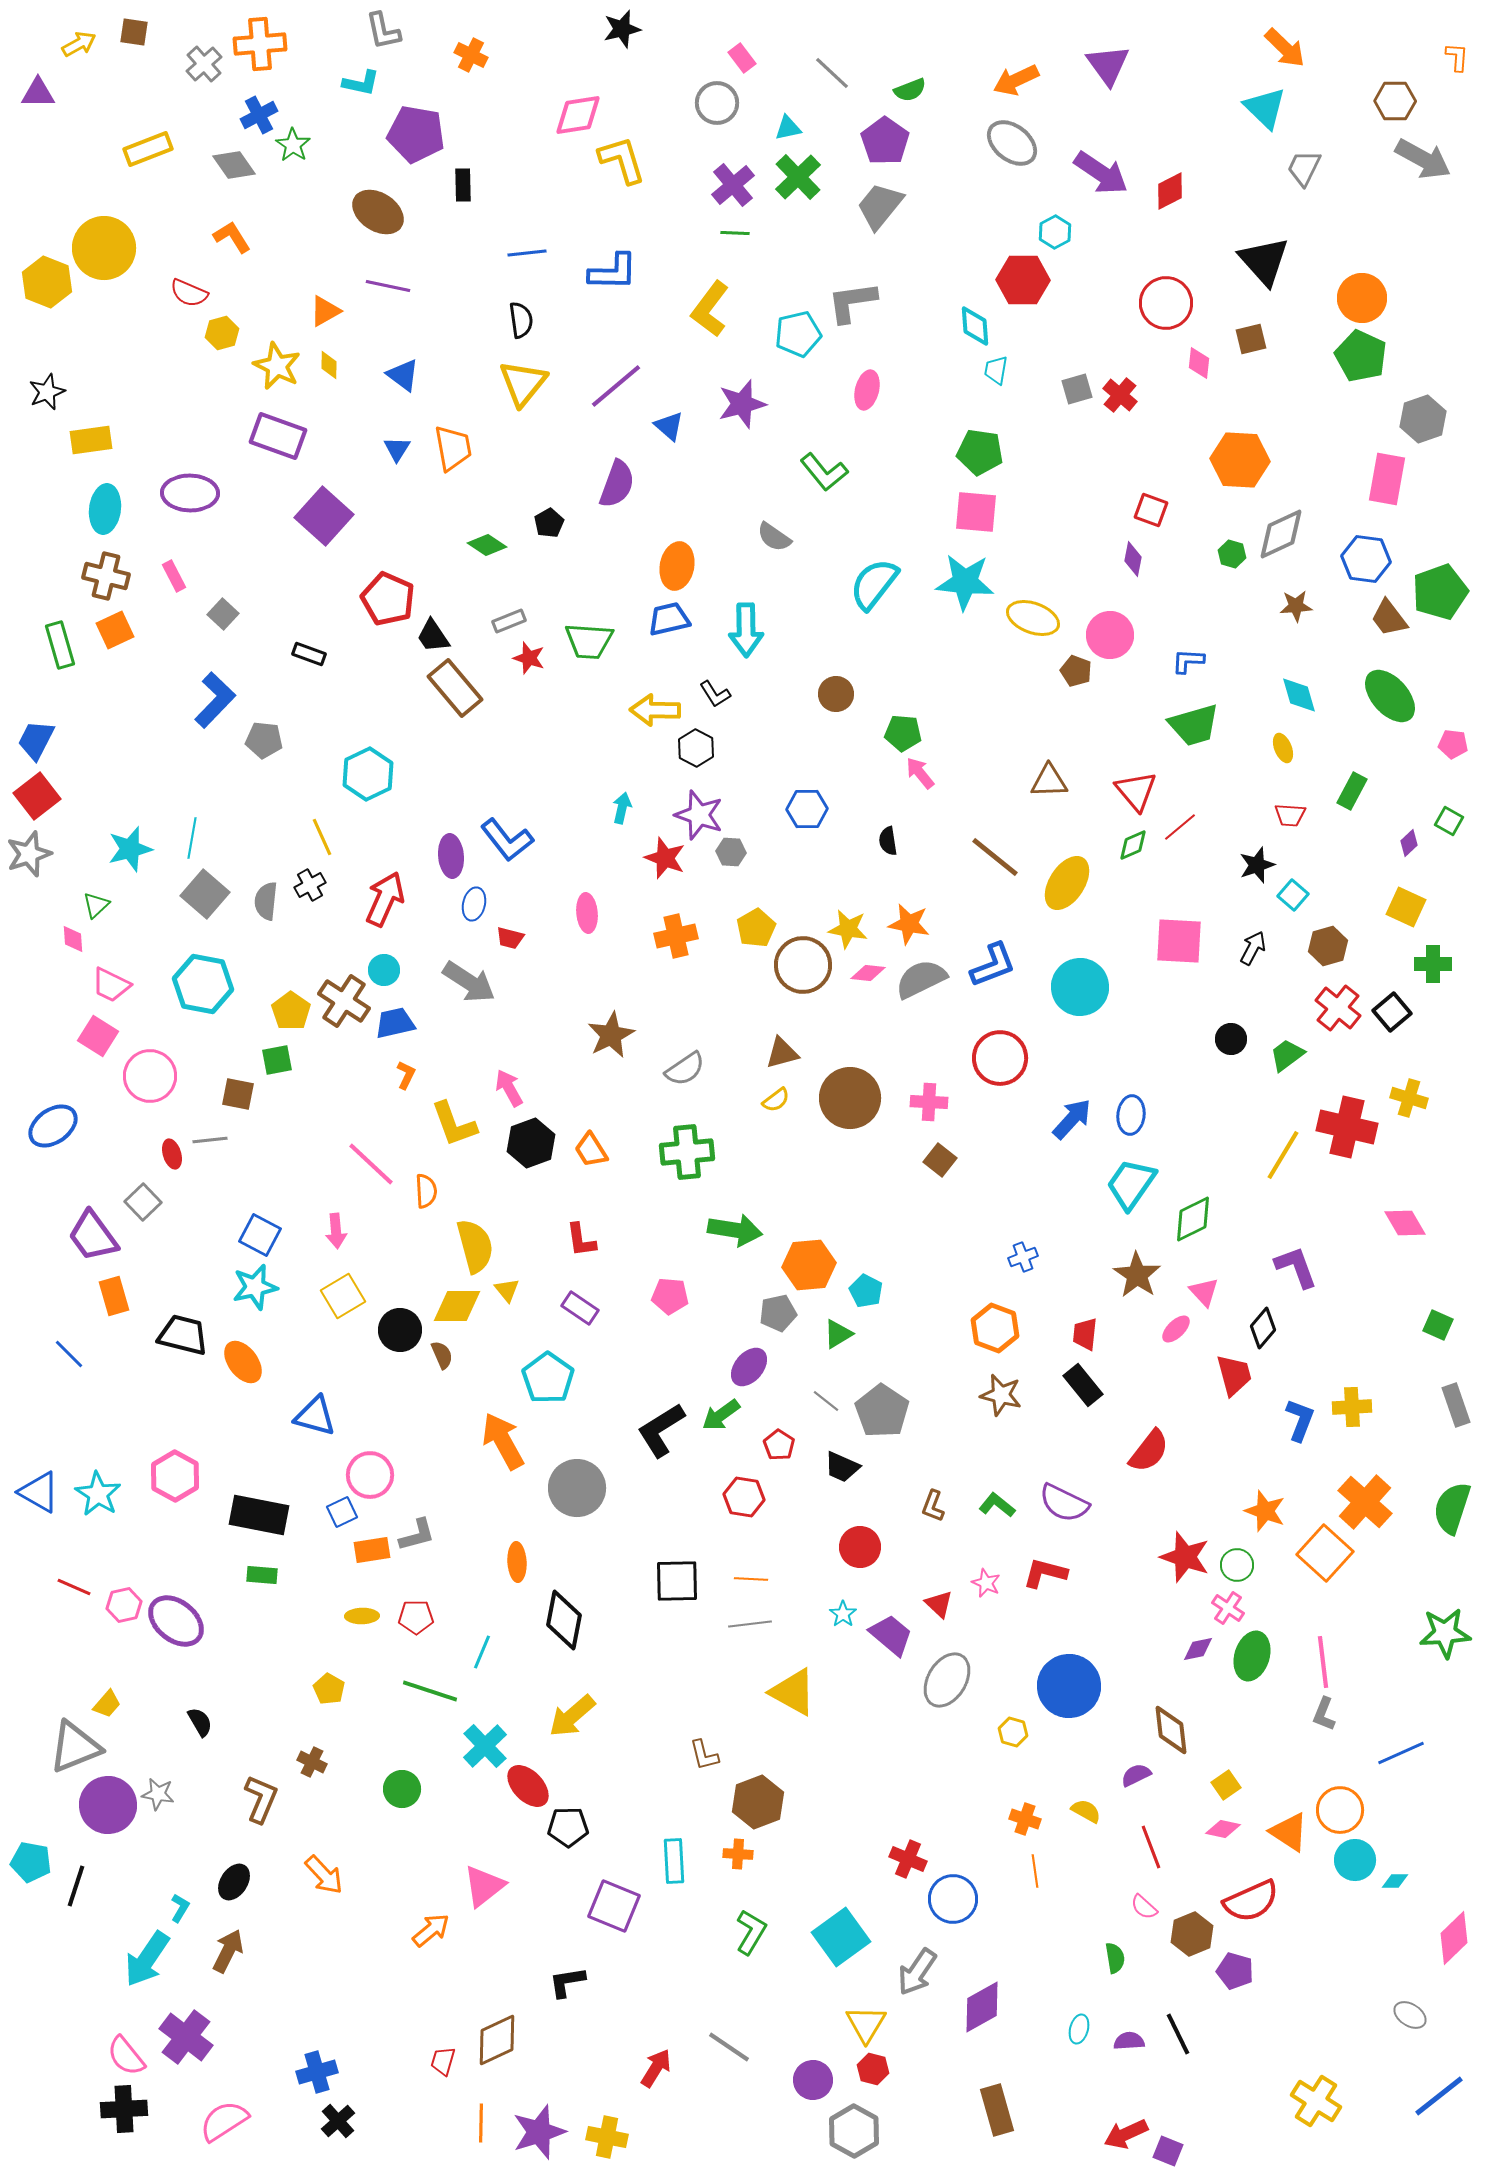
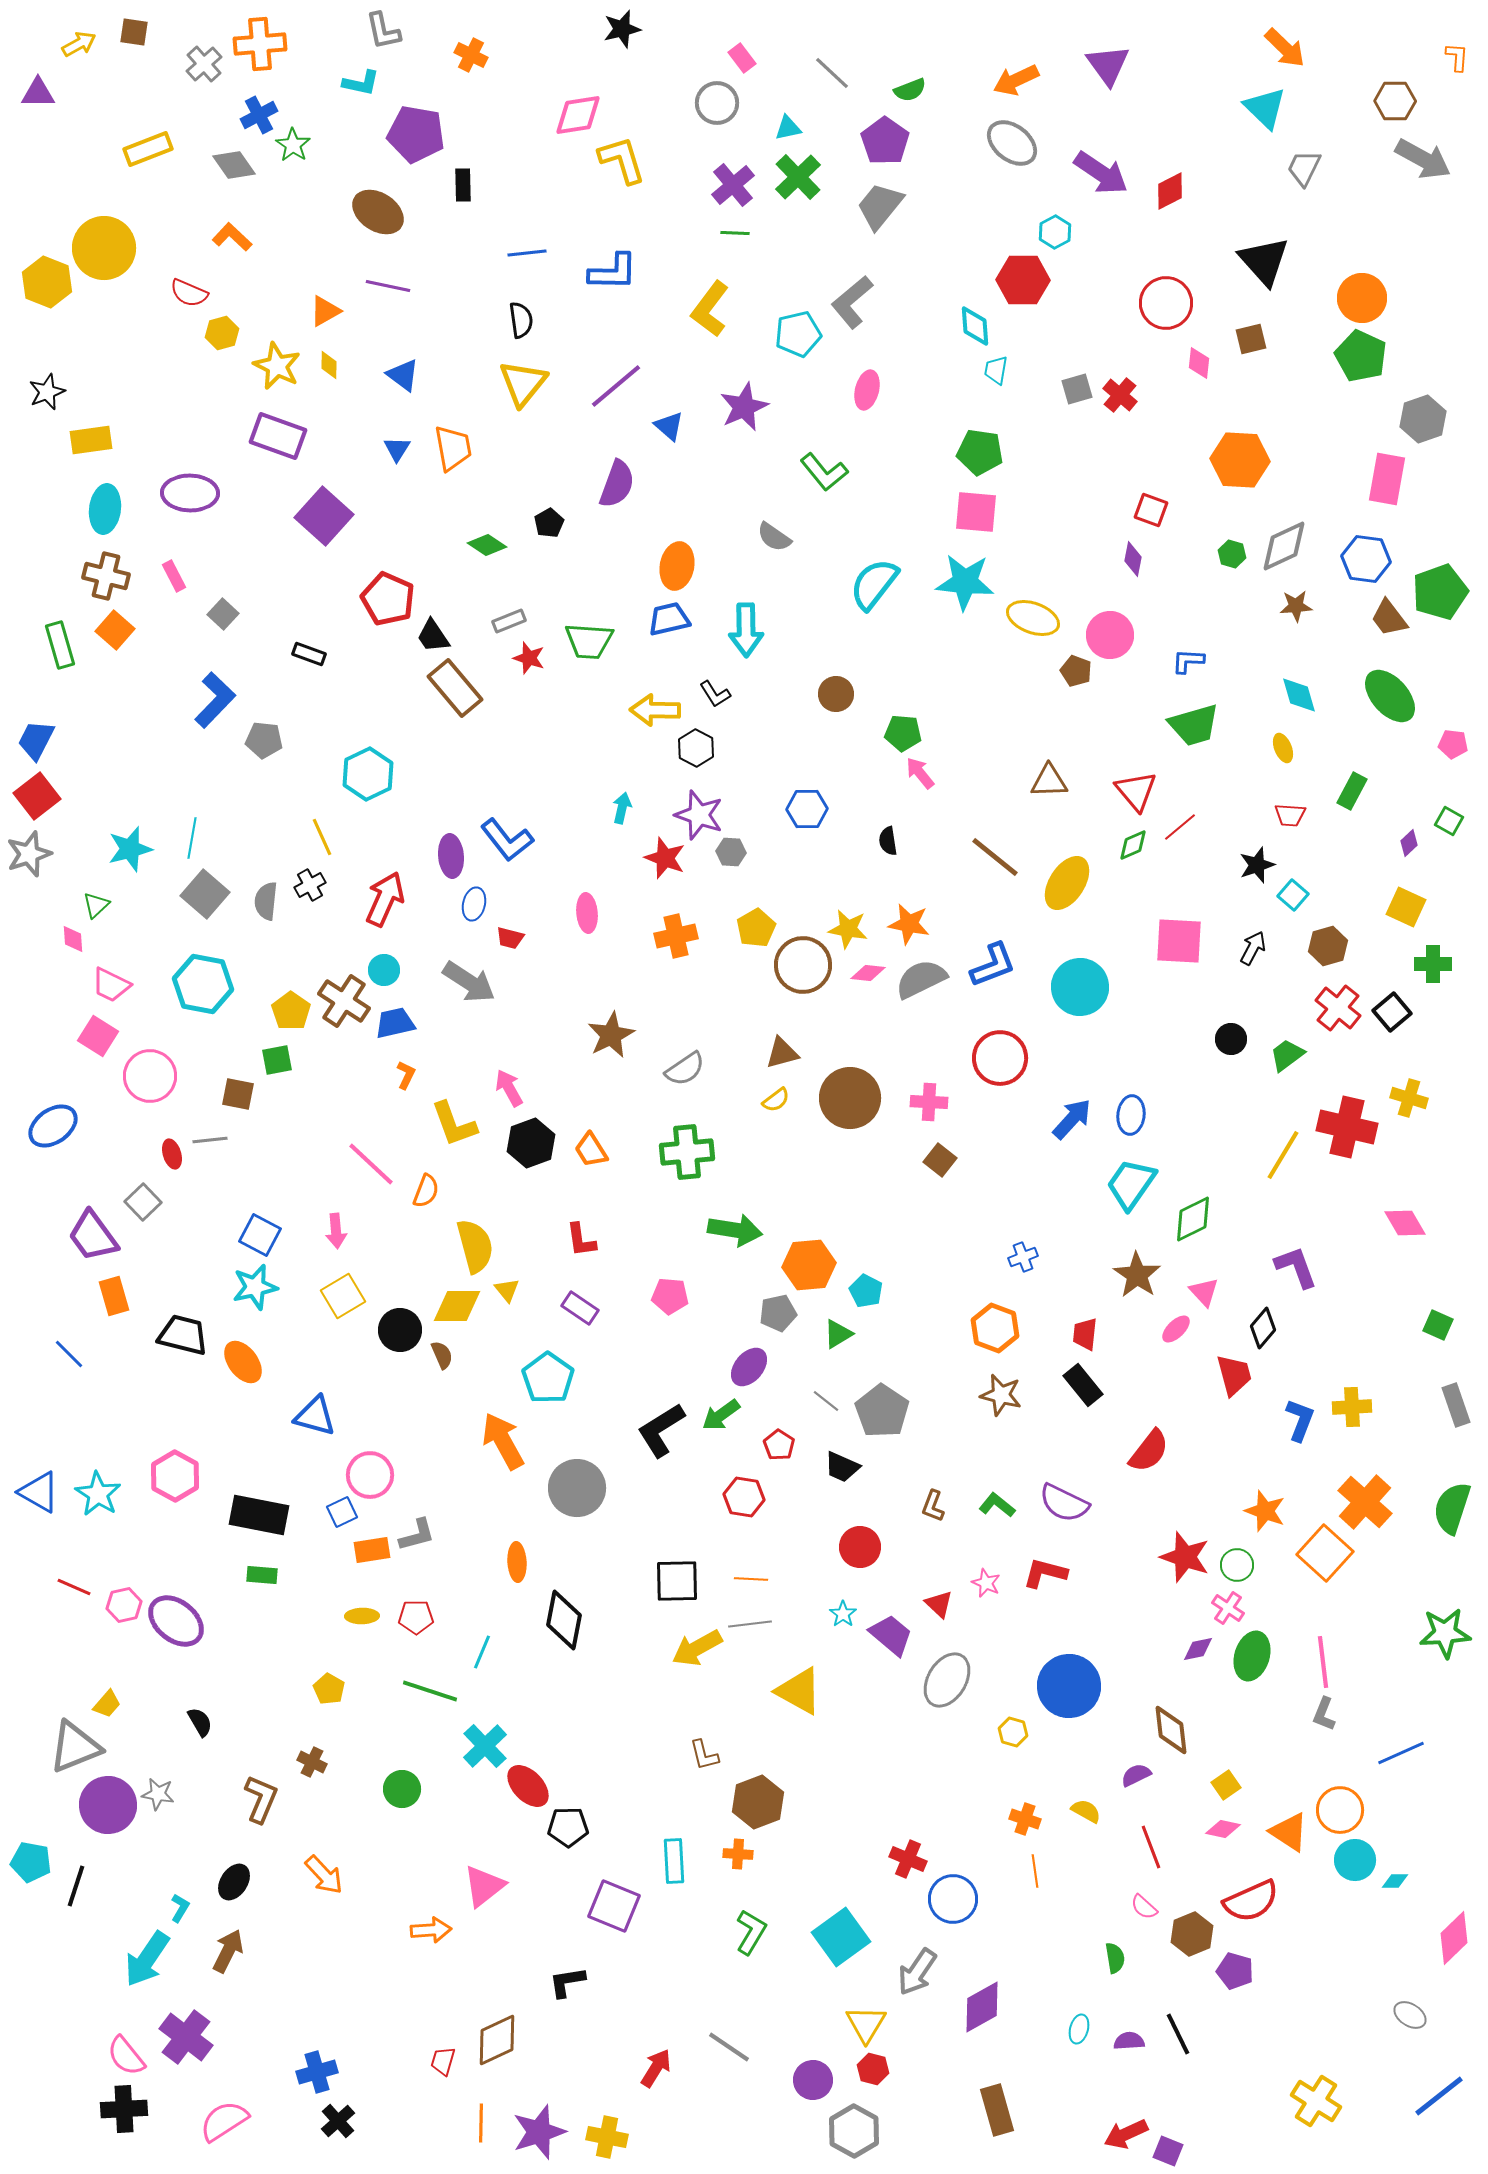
orange L-shape at (232, 237): rotated 15 degrees counterclockwise
gray L-shape at (852, 302): rotated 32 degrees counterclockwise
purple star at (742, 404): moved 2 px right, 3 px down; rotated 9 degrees counterclockwise
gray diamond at (1281, 534): moved 3 px right, 12 px down
orange square at (115, 630): rotated 24 degrees counterclockwise
orange semicircle at (426, 1191): rotated 24 degrees clockwise
yellow triangle at (793, 1692): moved 6 px right, 1 px up
yellow arrow at (572, 1716): moved 125 px right, 68 px up; rotated 12 degrees clockwise
orange arrow at (431, 1930): rotated 36 degrees clockwise
